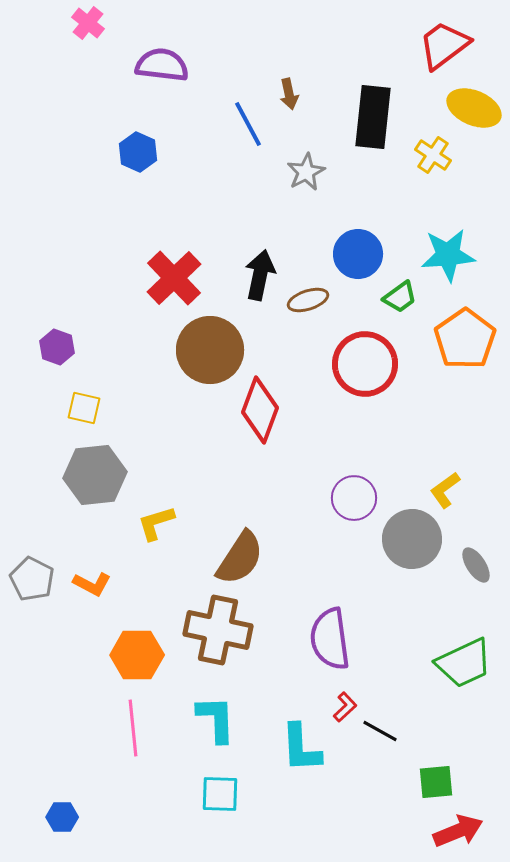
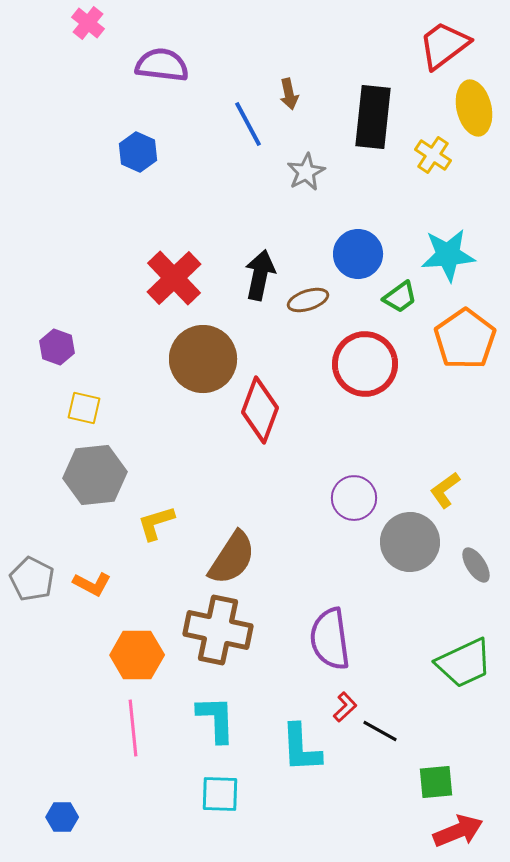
yellow ellipse at (474, 108): rotated 54 degrees clockwise
brown circle at (210, 350): moved 7 px left, 9 px down
gray circle at (412, 539): moved 2 px left, 3 px down
brown semicircle at (240, 558): moved 8 px left
